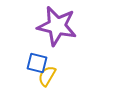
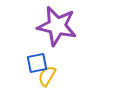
blue square: rotated 25 degrees counterclockwise
